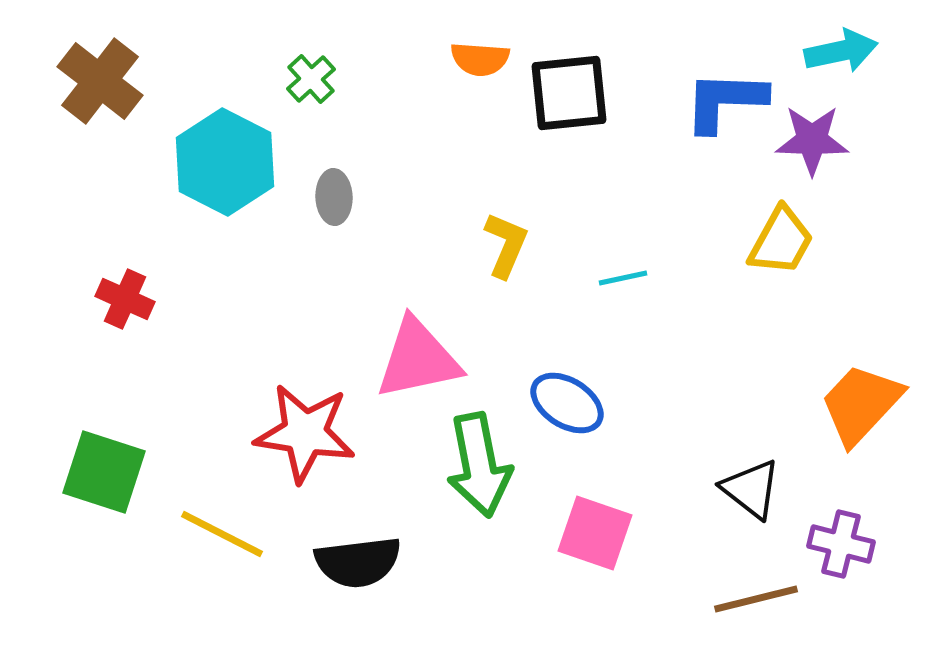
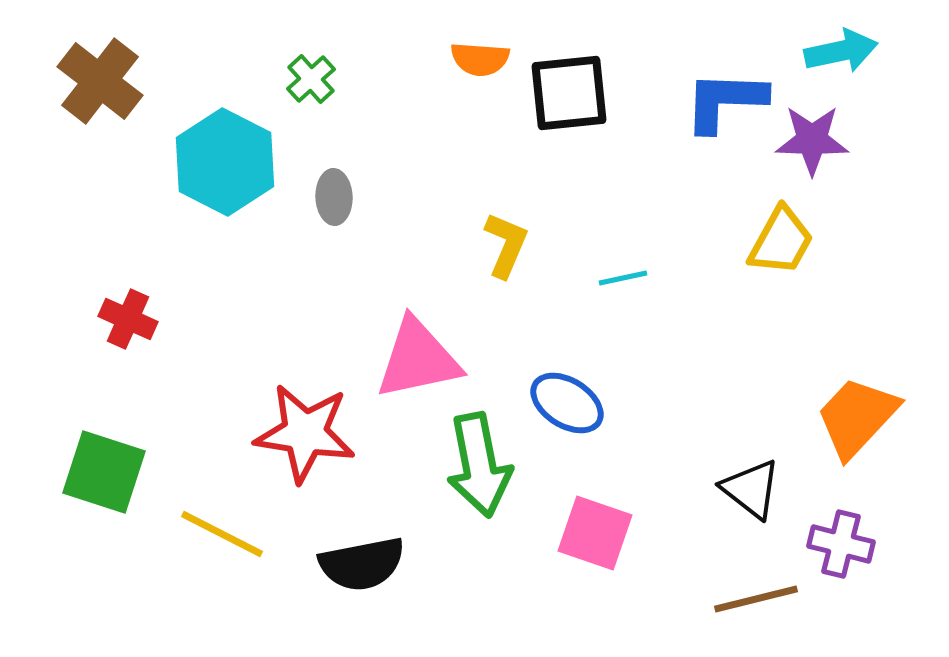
red cross: moved 3 px right, 20 px down
orange trapezoid: moved 4 px left, 13 px down
black semicircle: moved 4 px right, 2 px down; rotated 4 degrees counterclockwise
